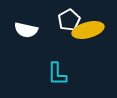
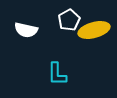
yellow ellipse: moved 6 px right
